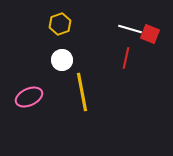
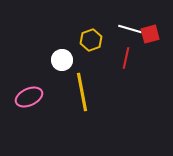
yellow hexagon: moved 31 px right, 16 px down
red square: rotated 36 degrees counterclockwise
